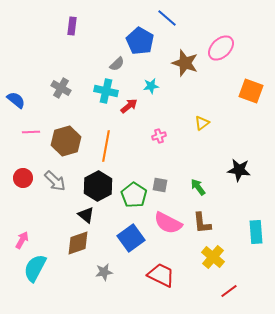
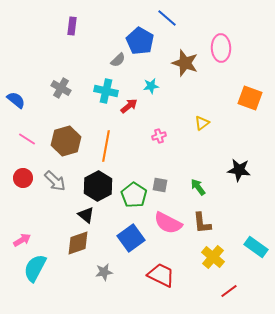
pink ellipse: rotated 48 degrees counterclockwise
gray semicircle: moved 1 px right, 4 px up
orange square: moved 1 px left, 7 px down
pink line: moved 4 px left, 7 px down; rotated 36 degrees clockwise
cyan rectangle: moved 15 px down; rotated 50 degrees counterclockwise
pink arrow: rotated 30 degrees clockwise
